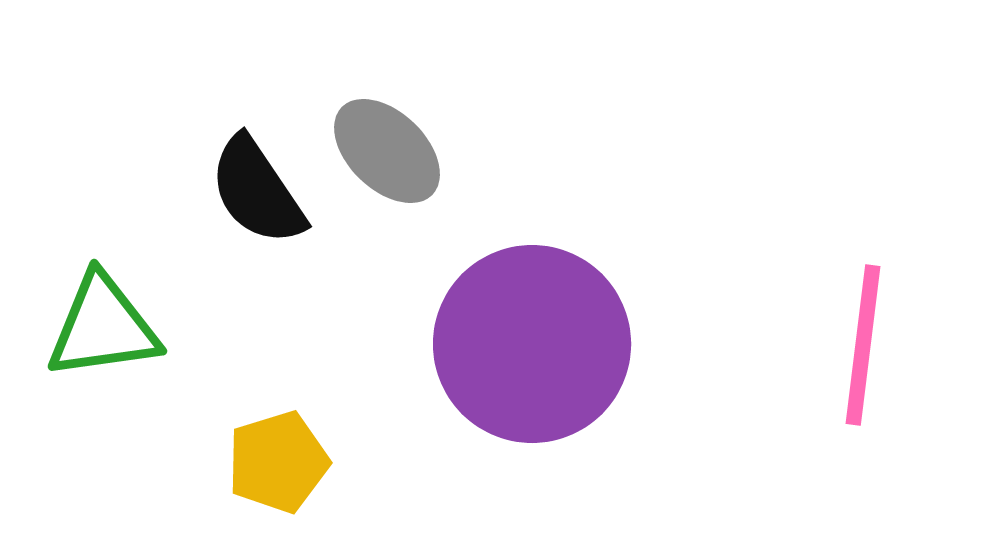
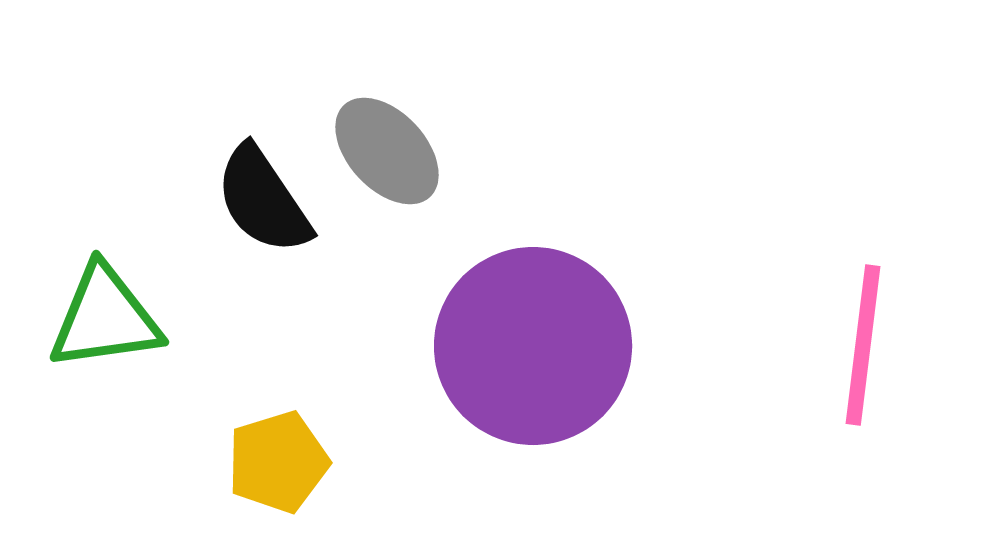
gray ellipse: rotated 3 degrees clockwise
black semicircle: moved 6 px right, 9 px down
green triangle: moved 2 px right, 9 px up
purple circle: moved 1 px right, 2 px down
